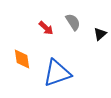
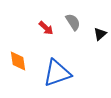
orange diamond: moved 4 px left, 2 px down
